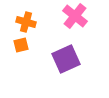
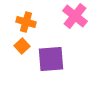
orange square: moved 1 px right, 1 px down; rotated 28 degrees counterclockwise
purple square: moved 15 px left; rotated 20 degrees clockwise
